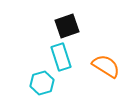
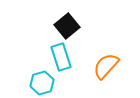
black square: rotated 20 degrees counterclockwise
orange semicircle: rotated 80 degrees counterclockwise
